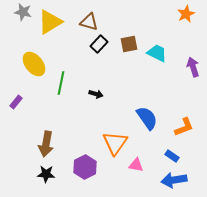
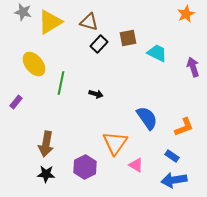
brown square: moved 1 px left, 6 px up
pink triangle: rotated 21 degrees clockwise
